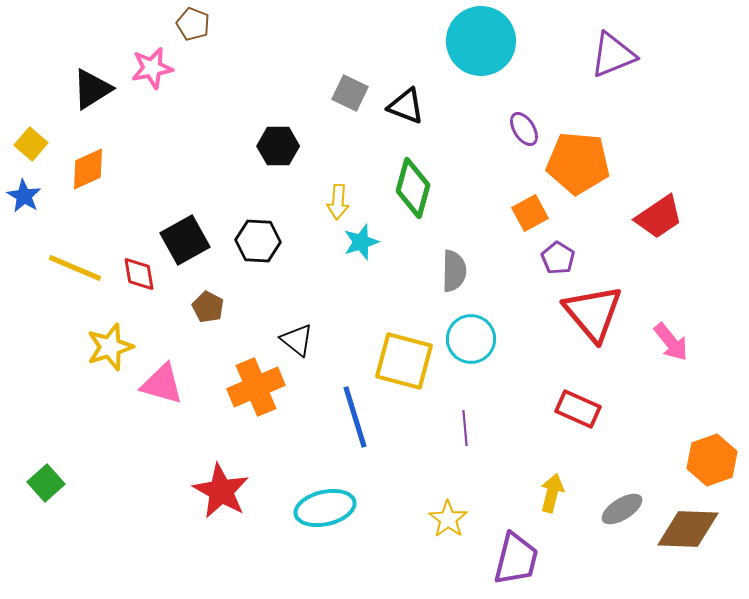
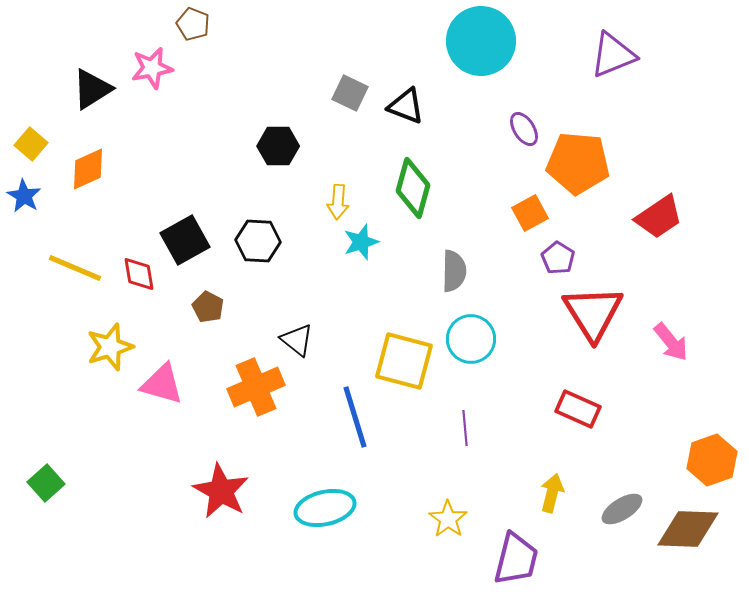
red triangle at (593, 313): rotated 8 degrees clockwise
